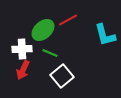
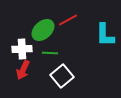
cyan L-shape: rotated 15 degrees clockwise
green line: rotated 21 degrees counterclockwise
